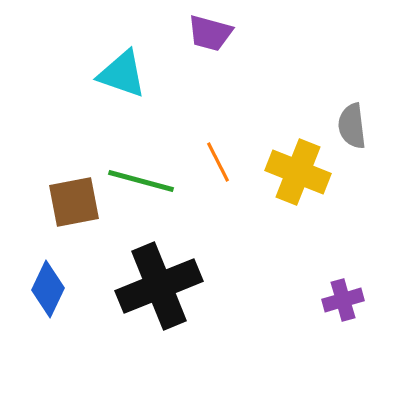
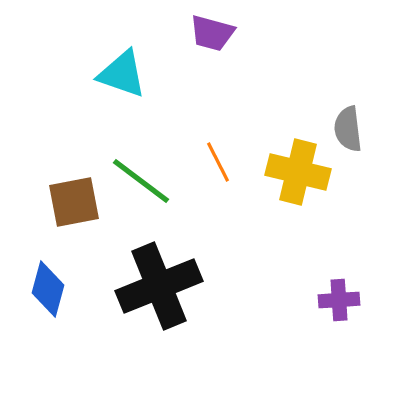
purple trapezoid: moved 2 px right
gray semicircle: moved 4 px left, 3 px down
yellow cross: rotated 8 degrees counterclockwise
green line: rotated 22 degrees clockwise
blue diamond: rotated 10 degrees counterclockwise
purple cross: moved 4 px left; rotated 12 degrees clockwise
